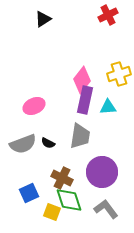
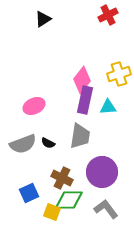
green diamond: rotated 72 degrees counterclockwise
